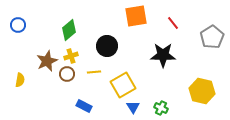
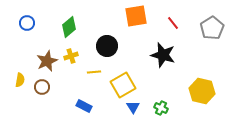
blue circle: moved 9 px right, 2 px up
green diamond: moved 3 px up
gray pentagon: moved 9 px up
black star: rotated 15 degrees clockwise
brown circle: moved 25 px left, 13 px down
